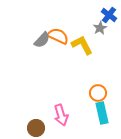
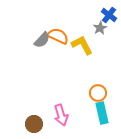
brown circle: moved 2 px left, 4 px up
